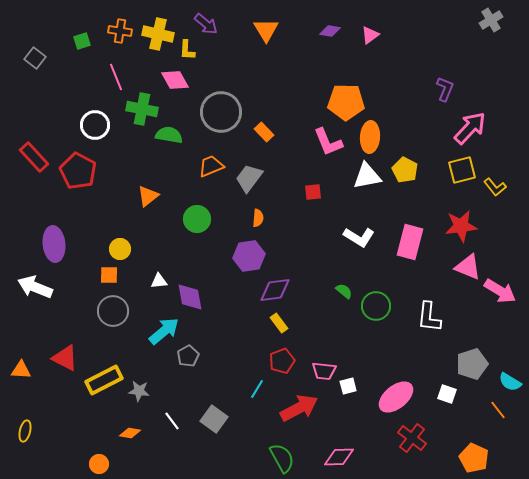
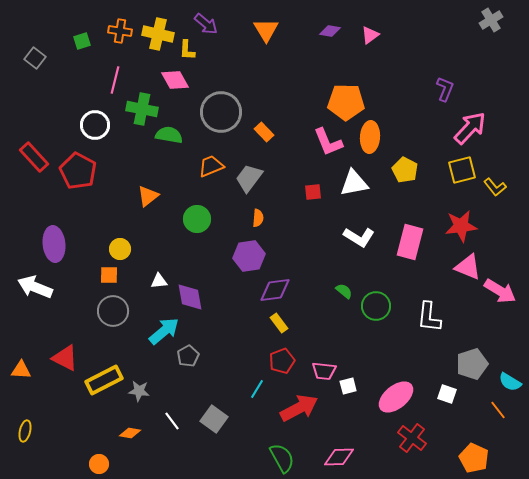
pink line at (116, 77): moved 1 px left, 3 px down; rotated 36 degrees clockwise
white triangle at (367, 176): moved 13 px left, 7 px down
